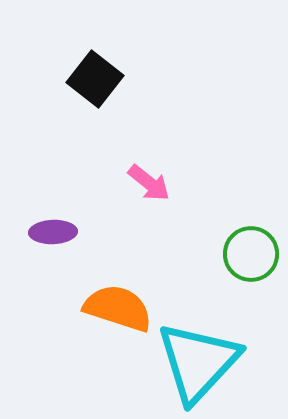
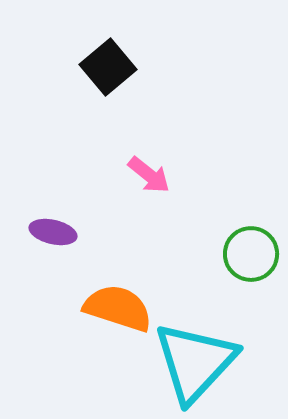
black square: moved 13 px right, 12 px up; rotated 12 degrees clockwise
pink arrow: moved 8 px up
purple ellipse: rotated 15 degrees clockwise
cyan triangle: moved 3 px left
